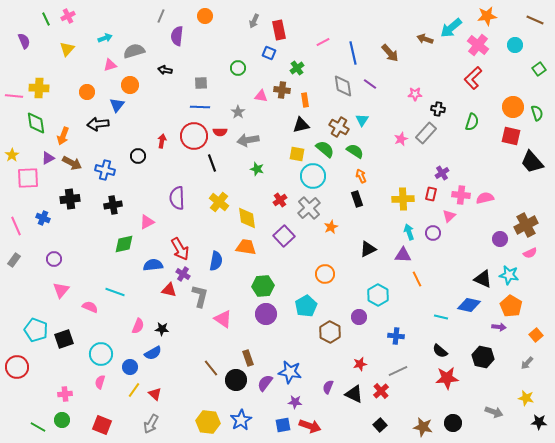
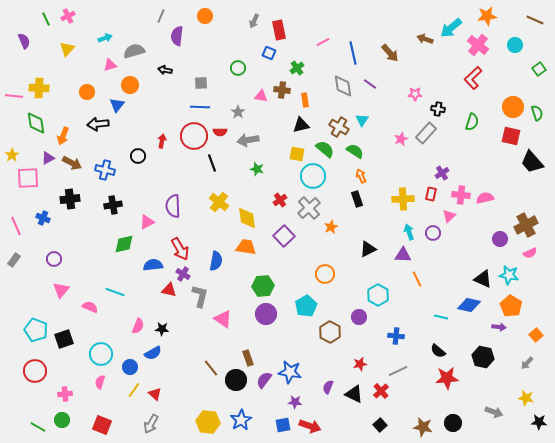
purple semicircle at (177, 198): moved 4 px left, 8 px down
black semicircle at (440, 351): moved 2 px left
red circle at (17, 367): moved 18 px right, 4 px down
purple semicircle at (265, 383): moved 1 px left, 3 px up
